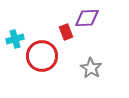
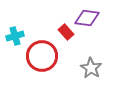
purple diamond: rotated 10 degrees clockwise
red rectangle: rotated 21 degrees counterclockwise
cyan cross: moved 3 px up
